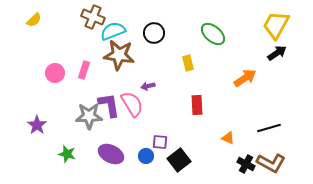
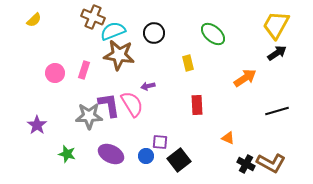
black line: moved 8 px right, 17 px up
